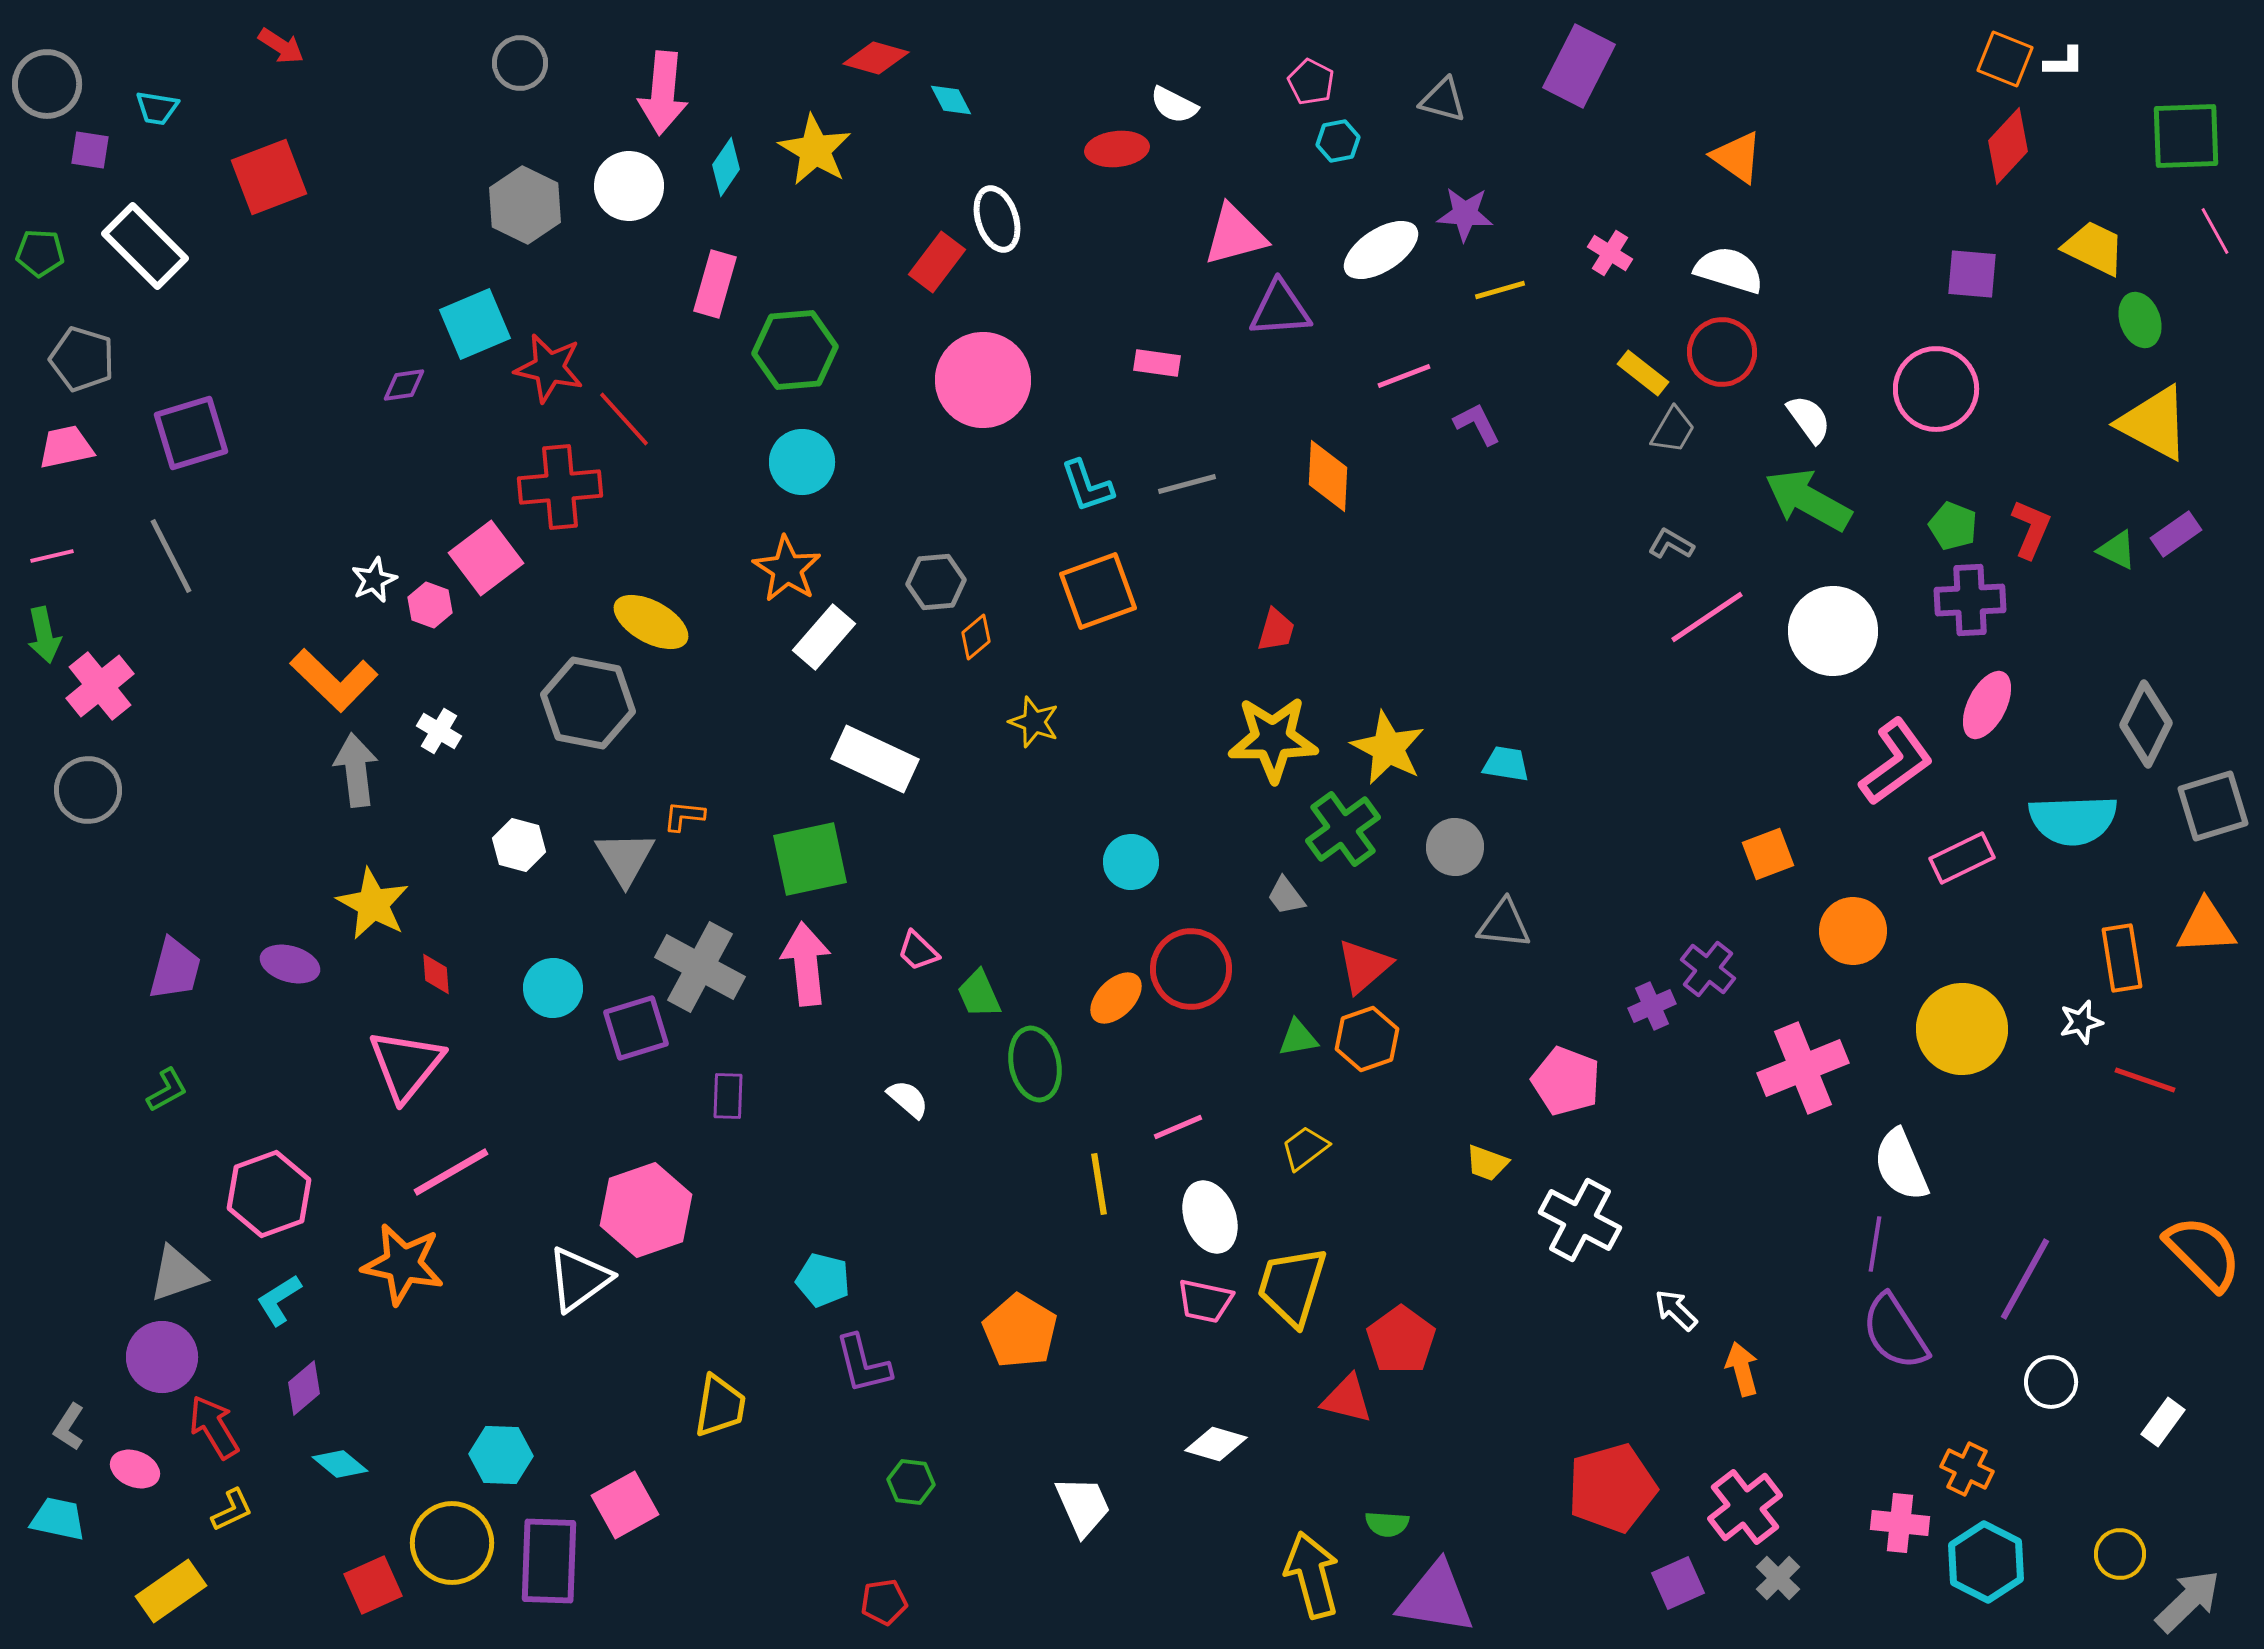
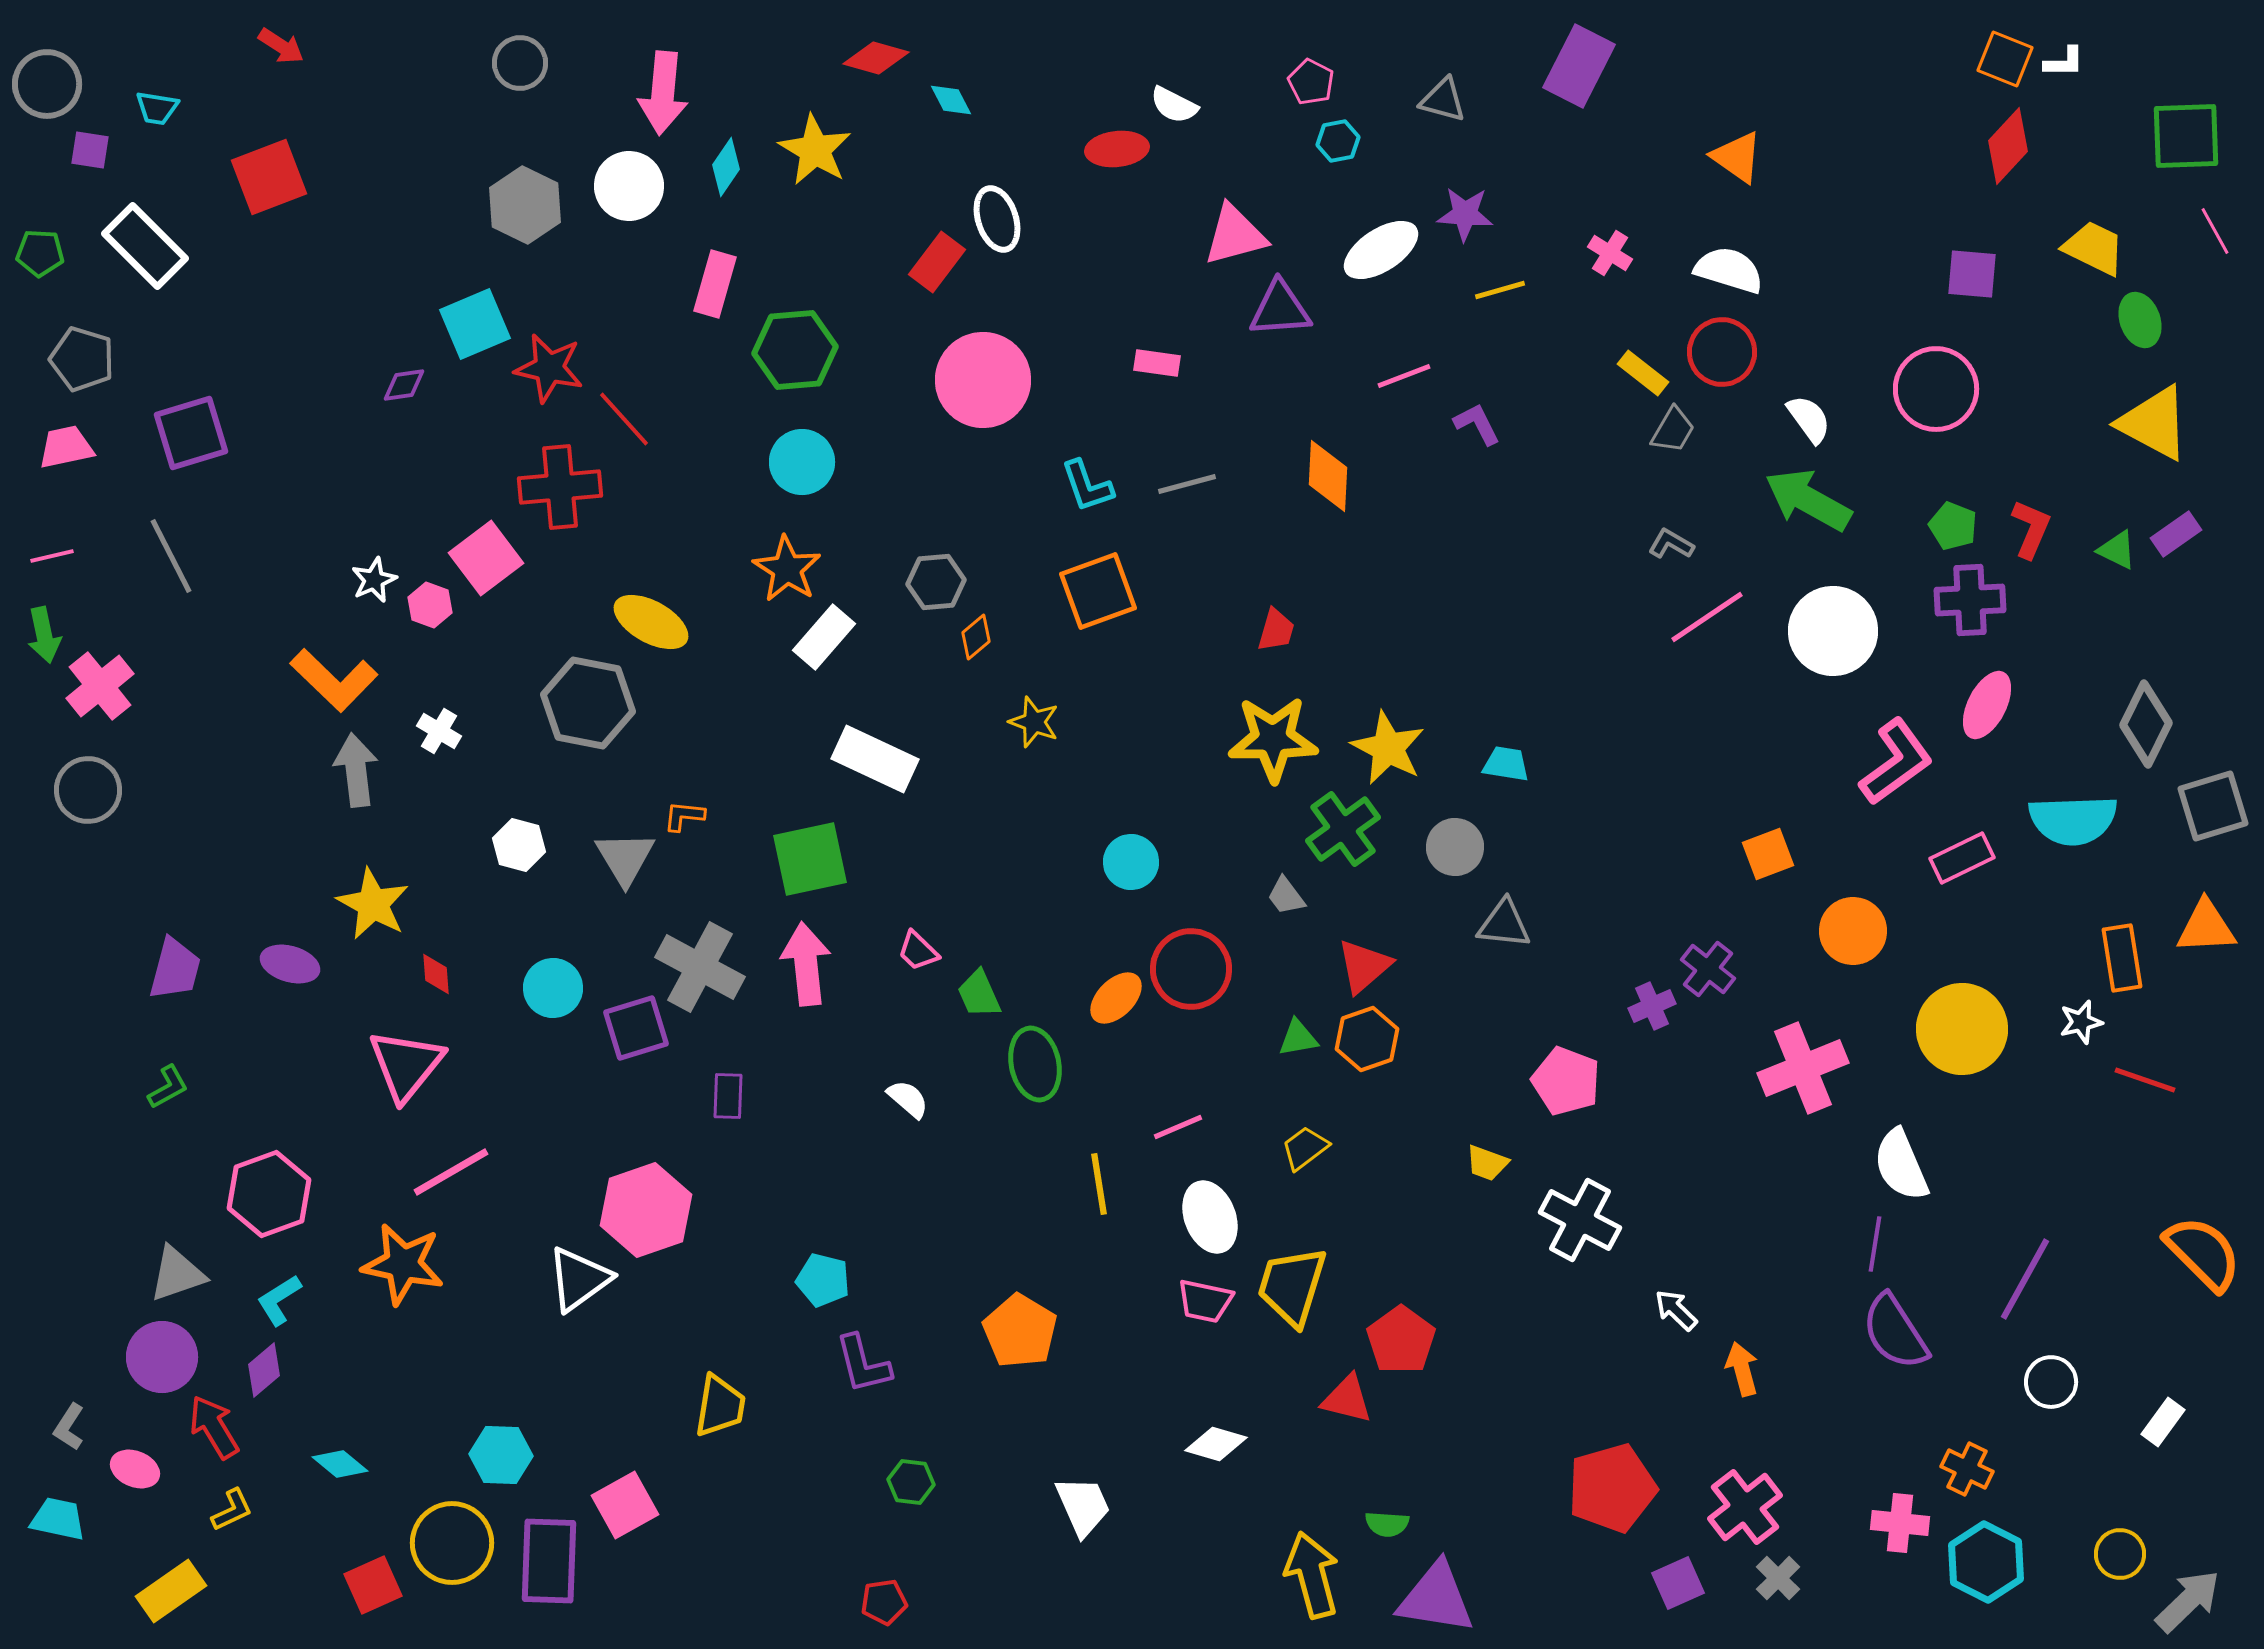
green L-shape at (167, 1090): moved 1 px right, 3 px up
purple diamond at (304, 1388): moved 40 px left, 18 px up
